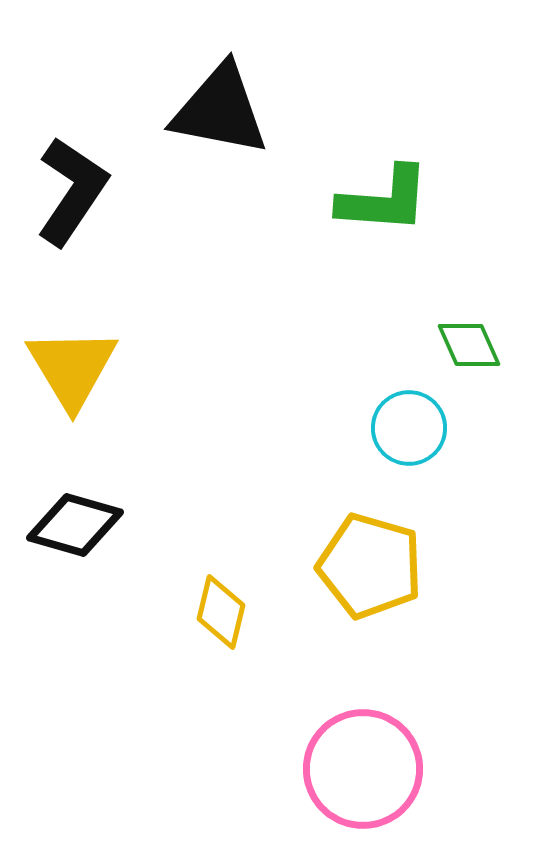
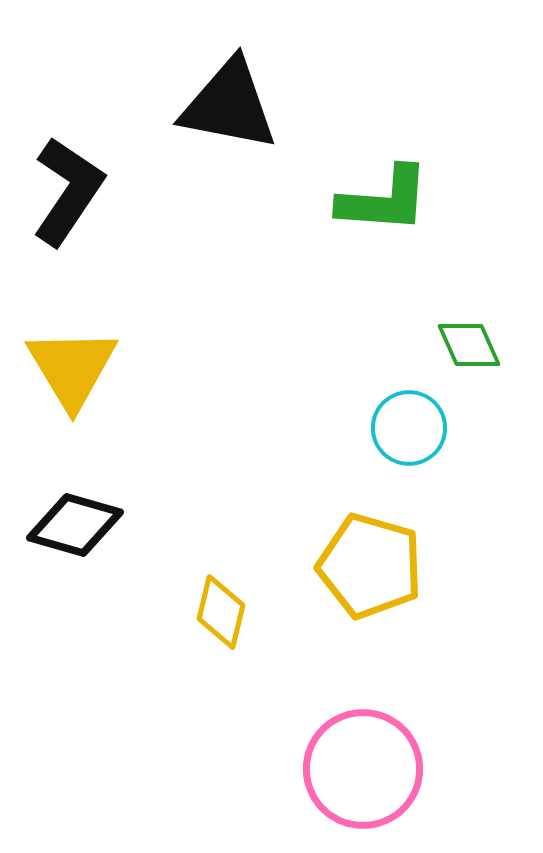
black triangle: moved 9 px right, 5 px up
black L-shape: moved 4 px left
